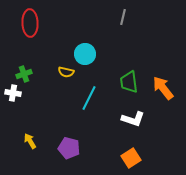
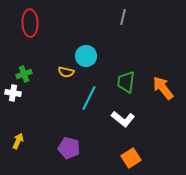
cyan circle: moved 1 px right, 2 px down
green trapezoid: moved 3 px left; rotated 15 degrees clockwise
white L-shape: moved 10 px left; rotated 20 degrees clockwise
yellow arrow: moved 12 px left; rotated 56 degrees clockwise
